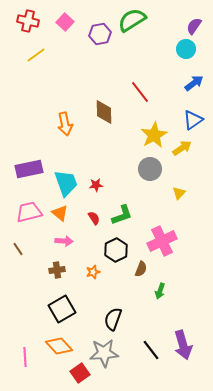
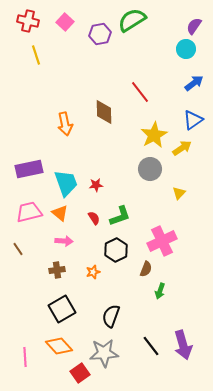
yellow line: rotated 72 degrees counterclockwise
green L-shape: moved 2 px left, 1 px down
brown semicircle: moved 5 px right
black semicircle: moved 2 px left, 3 px up
black line: moved 4 px up
